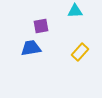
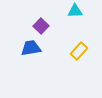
purple square: rotated 35 degrees counterclockwise
yellow rectangle: moved 1 px left, 1 px up
